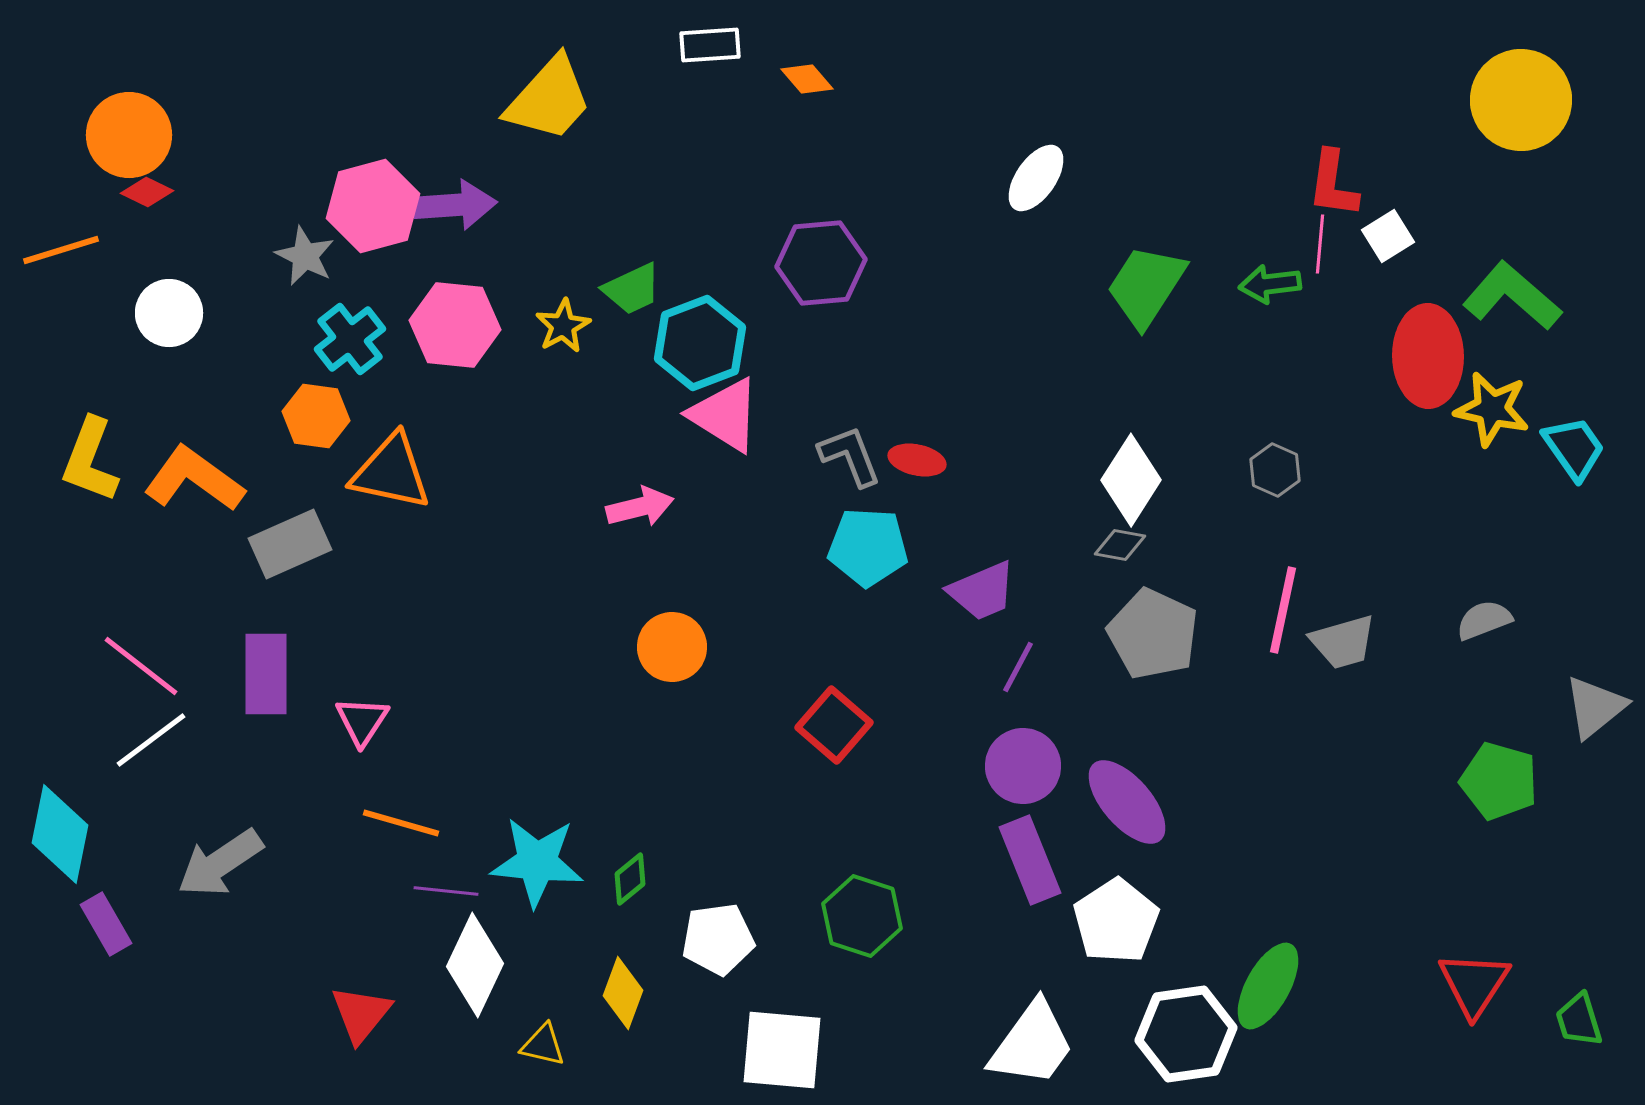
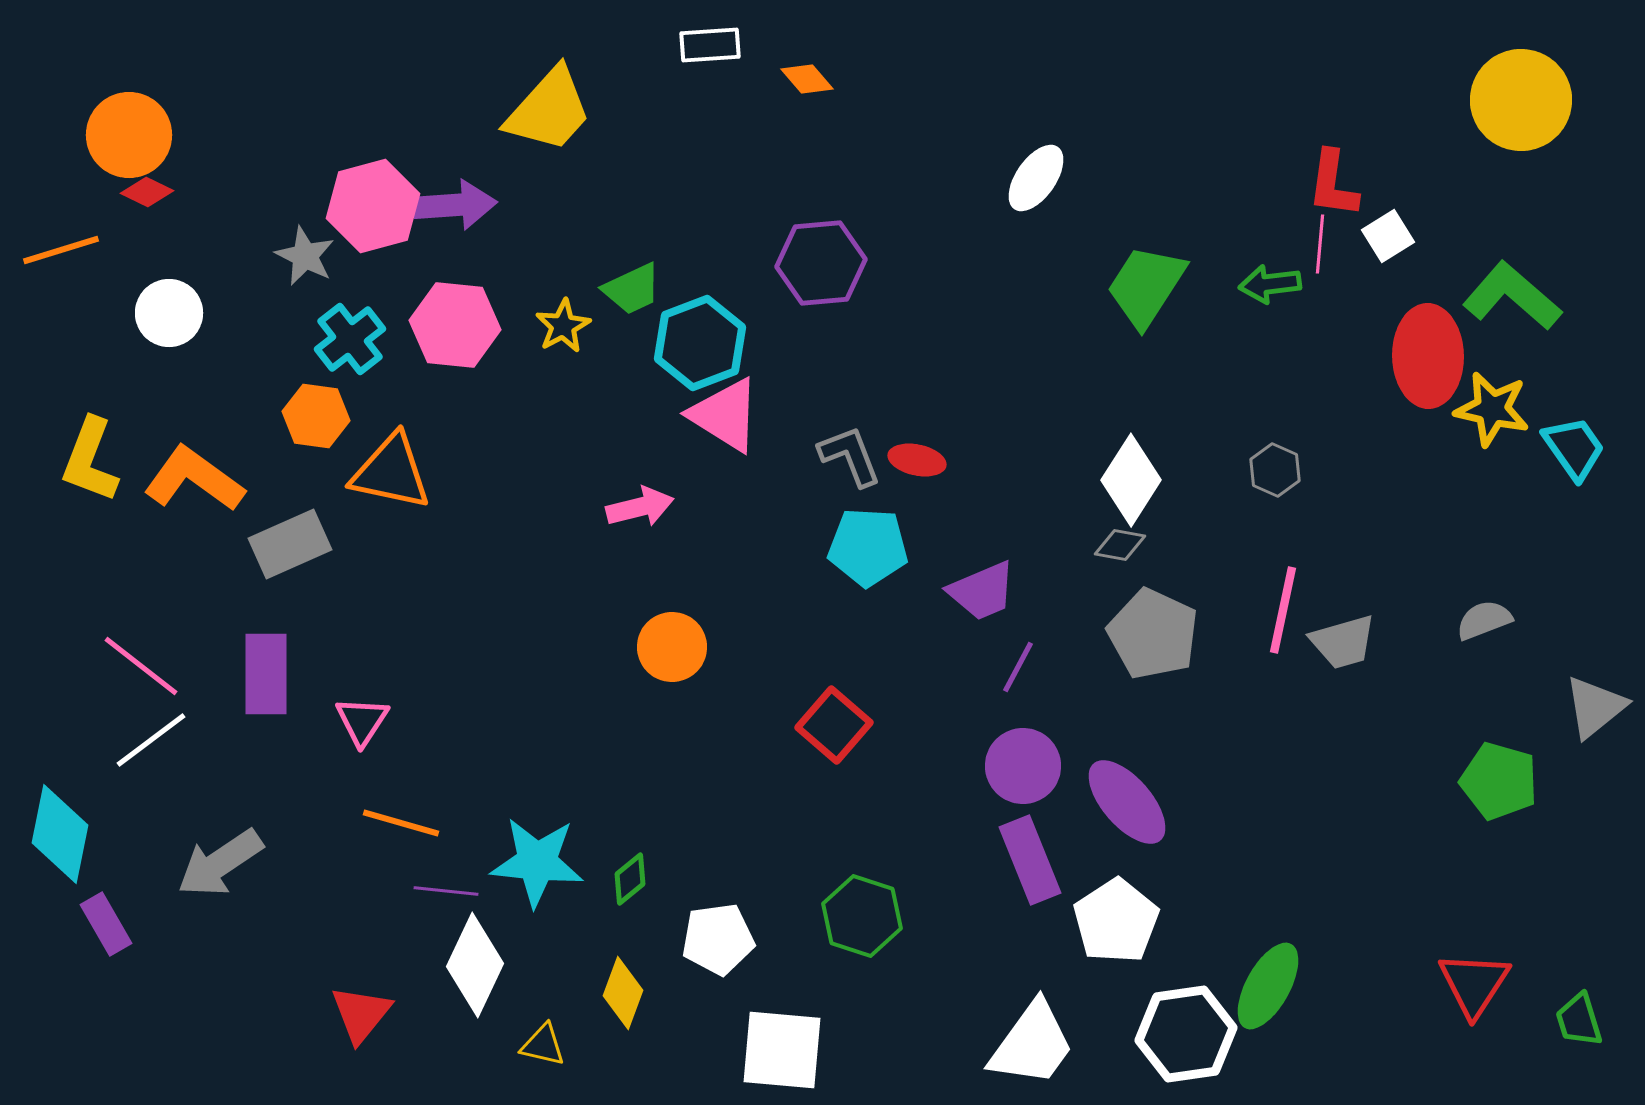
yellow trapezoid at (549, 99): moved 11 px down
